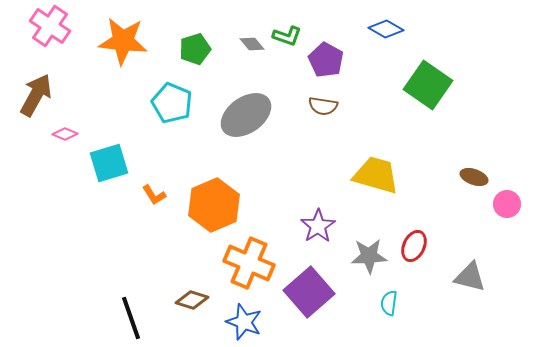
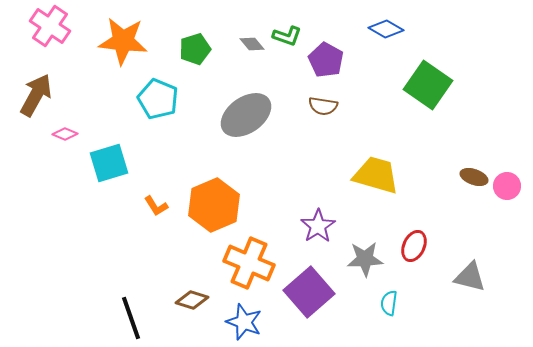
cyan pentagon: moved 14 px left, 4 px up
orange L-shape: moved 2 px right, 11 px down
pink circle: moved 18 px up
gray star: moved 4 px left, 3 px down
